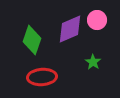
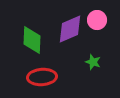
green diamond: rotated 16 degrees counterclockwise
green star: rotated 14 degrees counterclockwise
